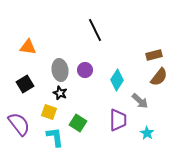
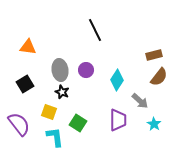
purple circle: moved 1 px right
black star: moved 2 px right, 1 px up
cyan star: moved 7 px right, 9 px up
